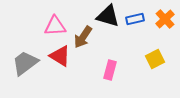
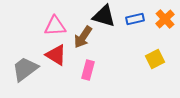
black triangle: moved 4 px left
red triangle: moved 4 px left, 1 px up
gray trapezoid: moved 6 px down
pink rectangle: moved 22 px left
